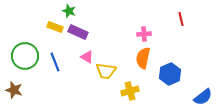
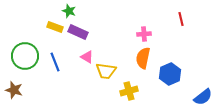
yellow cross: moved 1 px left
